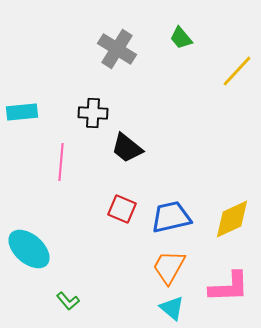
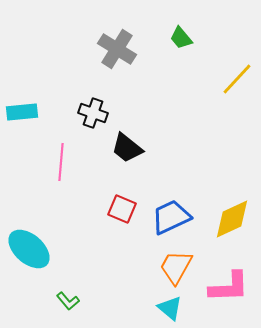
yellow line: moved 8 px down
black cross: rotated 16 degrees clockwise
blue trapezoid: rotated 12 degrees counterclockwise
orange trapezoid: moved 7 px right
cyan triangle: moved 2 px left
